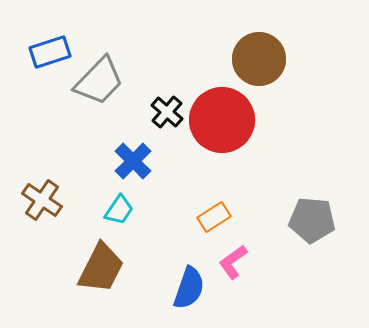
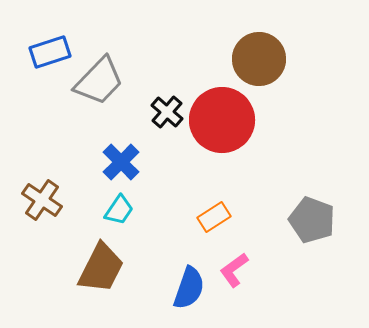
blue cross: moved 12 px left, 1 px down
gray pentagon: rotated 15 degrees clockwise
pink L-shape: moved 1 px right, 8 px down
